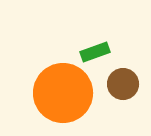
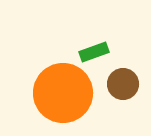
green rectangle: moved 1 px left
